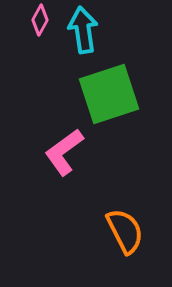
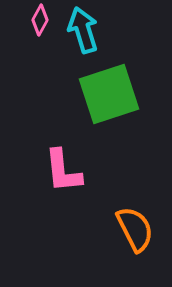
cyan arrow: rotated 9 degrees counterclockwise
pink L-shape: moved 1 px left, 19 px down; rotated 60 degrees counterclockwise
orange semicircle: moved 10 px right, 2 px up
